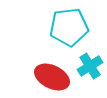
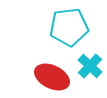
cyan cross: rotated 15 degrees counterclockwise
